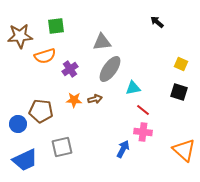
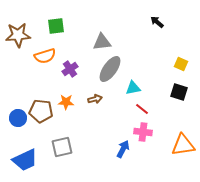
brown star: moved 2 px left, 1 px up
orange star: moved 8 px left, 2 px down
red line: moved 1 px left, 1 px up
blue circle: moved 6 px up
orange triangle: moved 1 px left, 5 px up; rotated 50 degrees counterclockwise
